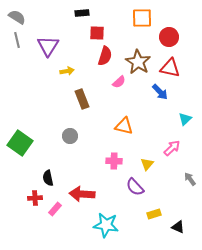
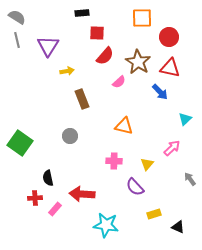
red semicircle: rotated 24 degrees clockwise
